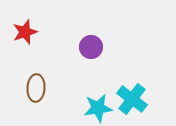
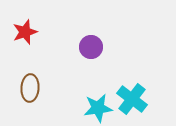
brown ellipse: moved 6 px left
